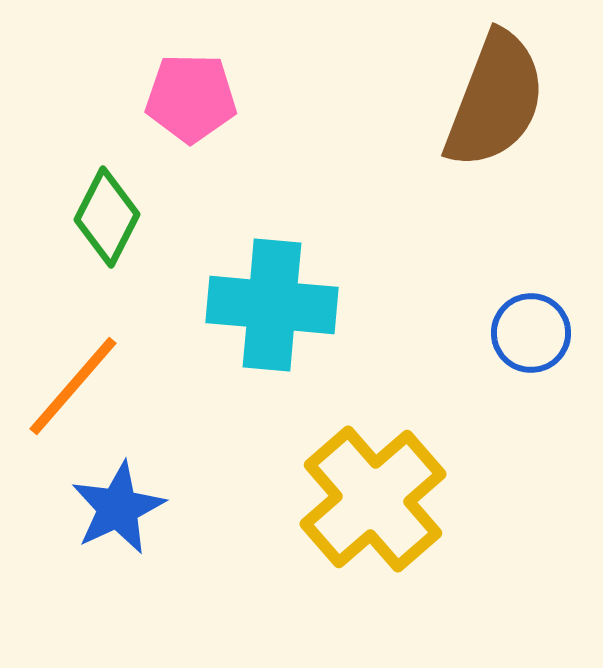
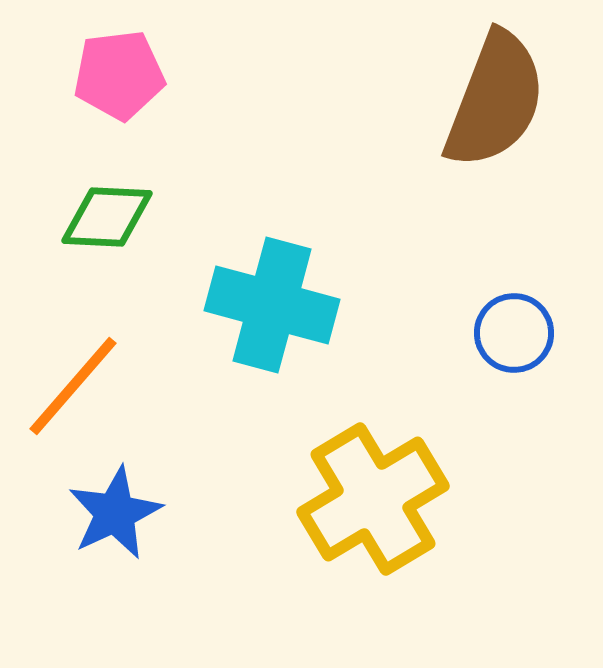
pink pentagon: moved 72 px left, 23 px up; rotated 8 degrees counterclockwise
green diamond: rotated 66 degrees clockwise
cyan cross: rotated 10 degrees clockwise
blue circle: moved 17 px left
yellow cross: rotated 10 degrees clockwise
blue star: moved 3 px left, 5 px down
